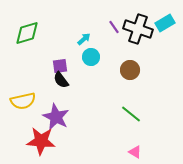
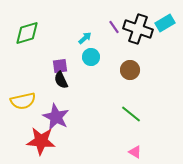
cyan arrow: moved 1 px right, 1 px up
black semicircle: rotated 12 degrees clockwise
